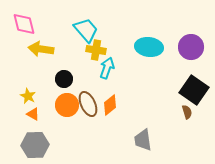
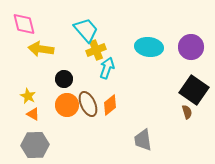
yellow cross: rotated 30 degrees counterclockwise
